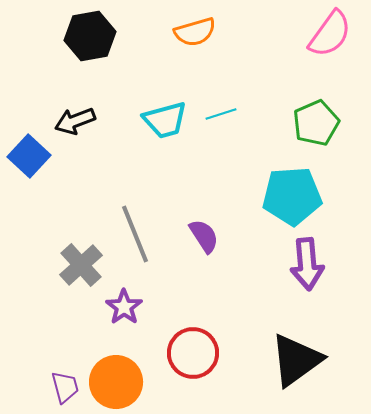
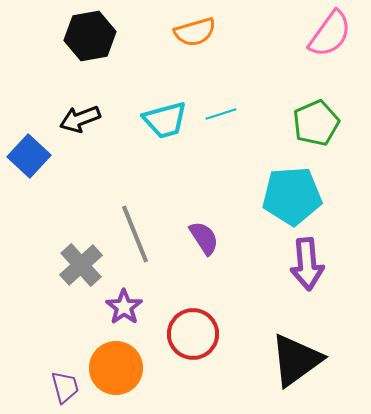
black arrow: moved 5 px right, 2 px up
purple semicircle: moved 2 px down
red circle: moved 19 px up
orange circle: moved 14 px up
